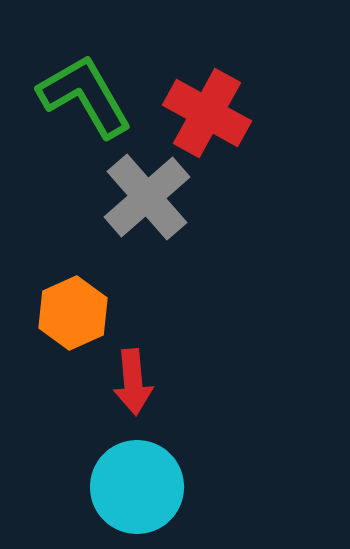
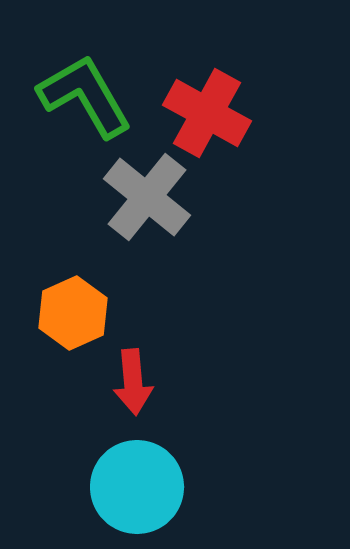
gray cross: rotated 10 degrees counterclockwise
